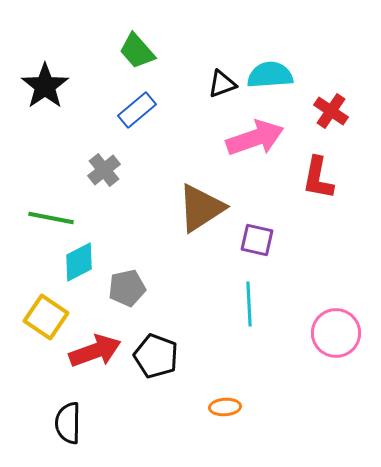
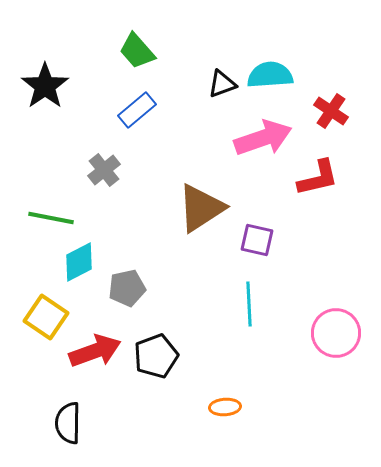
pink arrow: moved 8 px right
red L-shape: rotated 114 degrees counterclockwise
black pentagon: rotated 30 degrees clockwise
